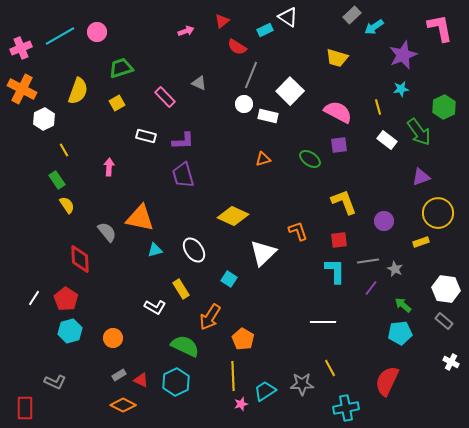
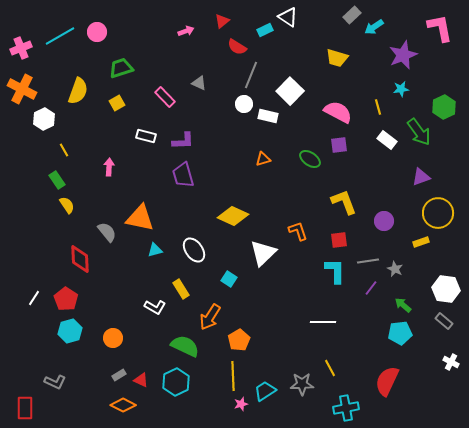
orange pentagon at (243, 339): moved 4 px left, 1 px down; rotated 10 degrees clockwise
